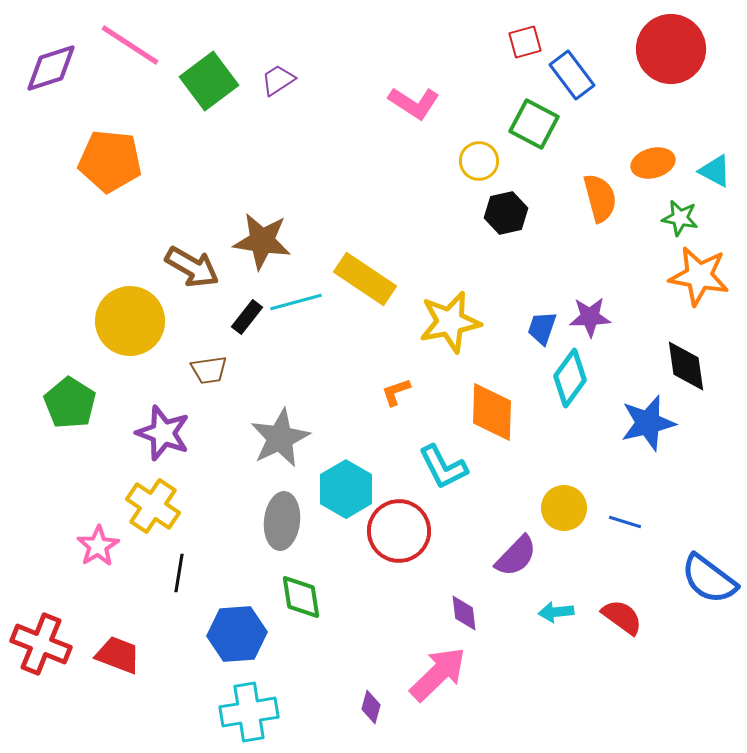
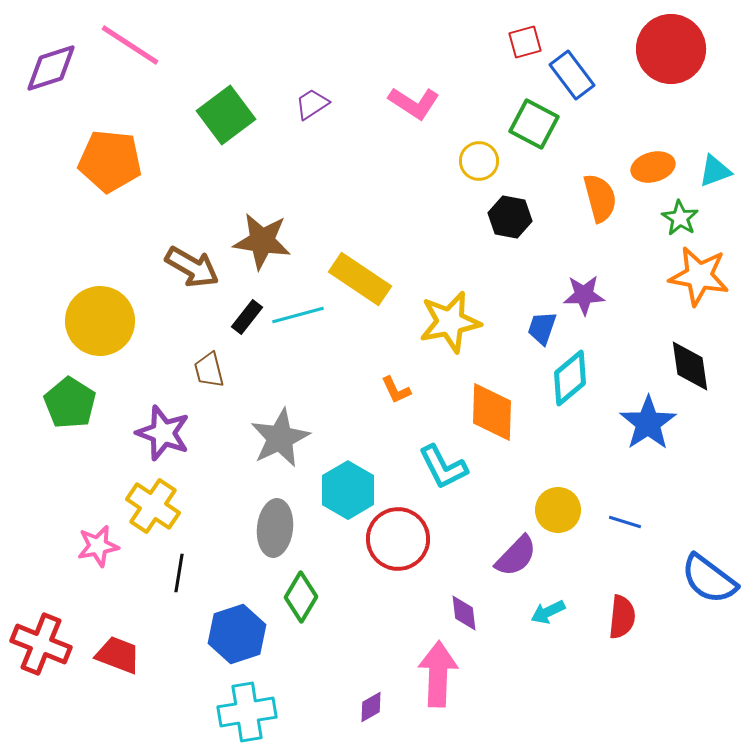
purple trapezoid at (278, 80): moved 34 px right, 24 px down
green square at (209, 81): moved 17 px right, 34 px down
orange ellipse at (653, 163): moved 4 px down
cyan triangle at (715, 171): rotated 48 degrees counterclockwise
black hexagon at (506, 213): moved 4 px right, 4 px down; rotated 24 degrees clockwise
green star at (680, 218): rotated 21 degrees clockwise
yellow rectangle at (365, 279): moved 5 px left
cyan line at (296, 302): moved 2 px right, 13 px down
purple star at (590, 317): moved 6 px left, 22 px up
yellow circle at (130, 321): moved 30 px left
black diamond at (686, 366): moved 4 px right
brown trapezoid at (209, 370): rotated 84 degrees clockwise
cyan diamond at (570, 378): rotated 14 degrees clockwise
orange L-shape at (396, 392): moved 2 px up; rotated 96 degrees counterclockwise
blue star at (648, 423): rotated 20 degrees counterclockwise
cyan hexagon at (346, 489): moved 2 px right, 1 px down
yellow circle at (564, 508): moved 6 px left, 2 px down
gray ellipse at (282, 521): moved 7 px left, 7 px down
red circle at (399, 531): moved 1 px left, 8 px down
pink star at (98, 546): rotated 21 degrees clockwise
green diamond at (301, 597): rotated 39 degrees clockwise
cyan arrow at (556, 612): moved 8 px left; rotated 20 degrees counterclockwise
red semicircle at (622, 617): rotated 60 degrees clockwise
blue hexagon at (237, 634): rotated 14 degrees counterclockwise
pink arrow at (438, 674): rotated 44 degrees counterclockwise
purple diamond at (371, 707): rotated 44 degrees clockwise
cyan cross at (249, 712): moved 2 px left
